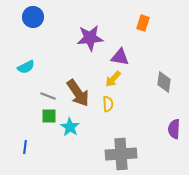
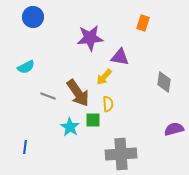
yellow arrow: moved 9 px left, 2 px up
green square: moved 44 px right, 4 px down
purple semicircle: rotated 72 degrees clockwise
